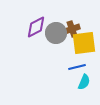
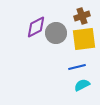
brown cross: moved 10 px right, 13 px up
yellow square: moved 4 px up
cyan semicircle: moved 2 px left, 3 px down; rotated 140 degrees counterclockwise
